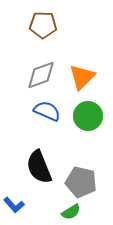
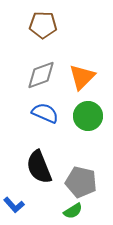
blue semicircle: moved 2 px left, 2 px down
green semicircle: moved 2 px right, 1 px up
